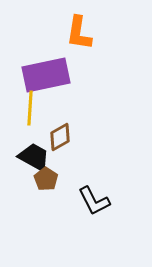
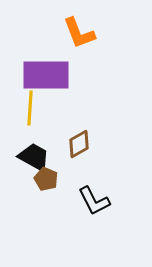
orange L-shape: rotated 30 degrees counterclockwise
purple rectangle: rotated 12 degrees clockwise
brown diamond: moved 19 px right, 7 px down
brown pentagon: rotated 10 degrees counterclockwise
